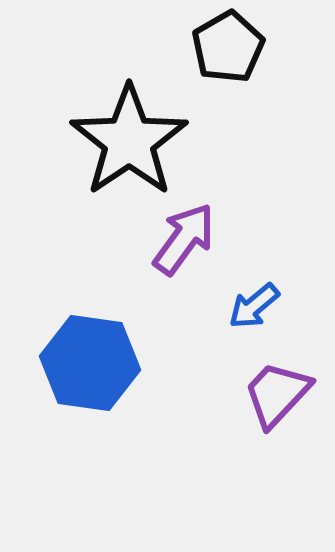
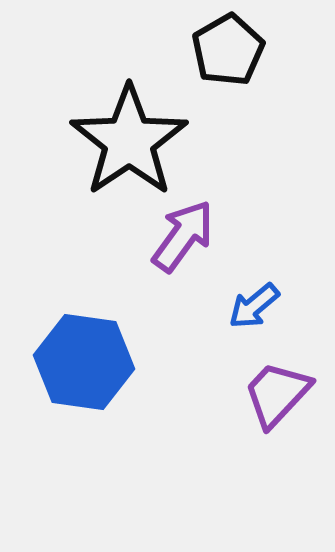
black pentagon: moved 3 px down
purple arrow: moved 1 px left, 3 px up
blue hexagon: moved 6 px left, 1 px up
